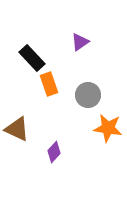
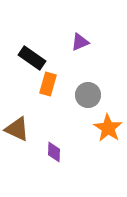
purple triangle: rotated 12 degrees clockwise
black rectangle: rotated 12 degrees counterclockwise
orange rectangle: moved 1 px left; rotated 35 degrees clockwise
orange star: rotated 24 degrees clockwise
purple diamond: rotated 40 degrees counterclockwise
